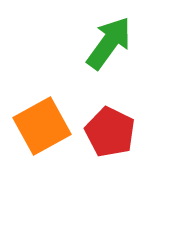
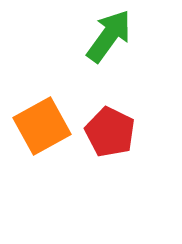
green arrow: moved 7 px up
